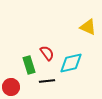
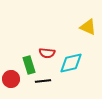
red semicircle: rotated 133 degrees clockwise
black line: moved 4 px left
red circle: moved 8 px up
